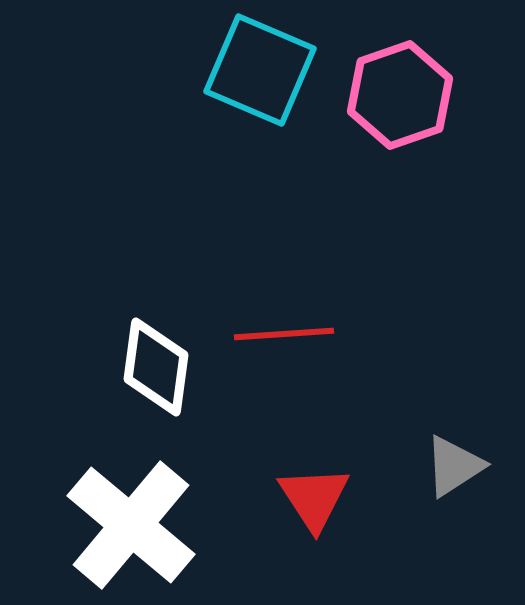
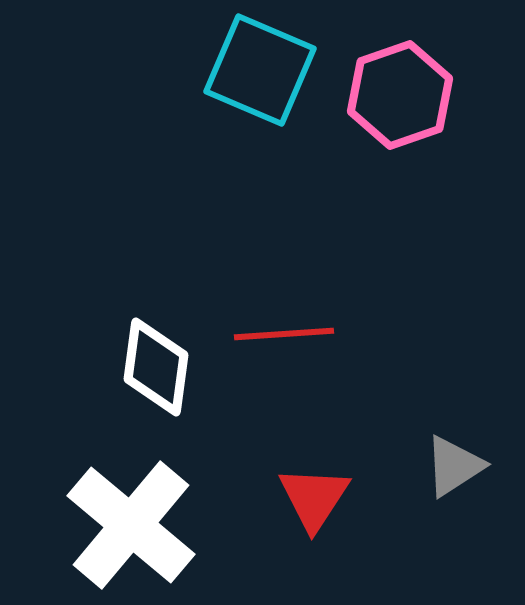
red triangle: rotated 6 degrees clockwise
